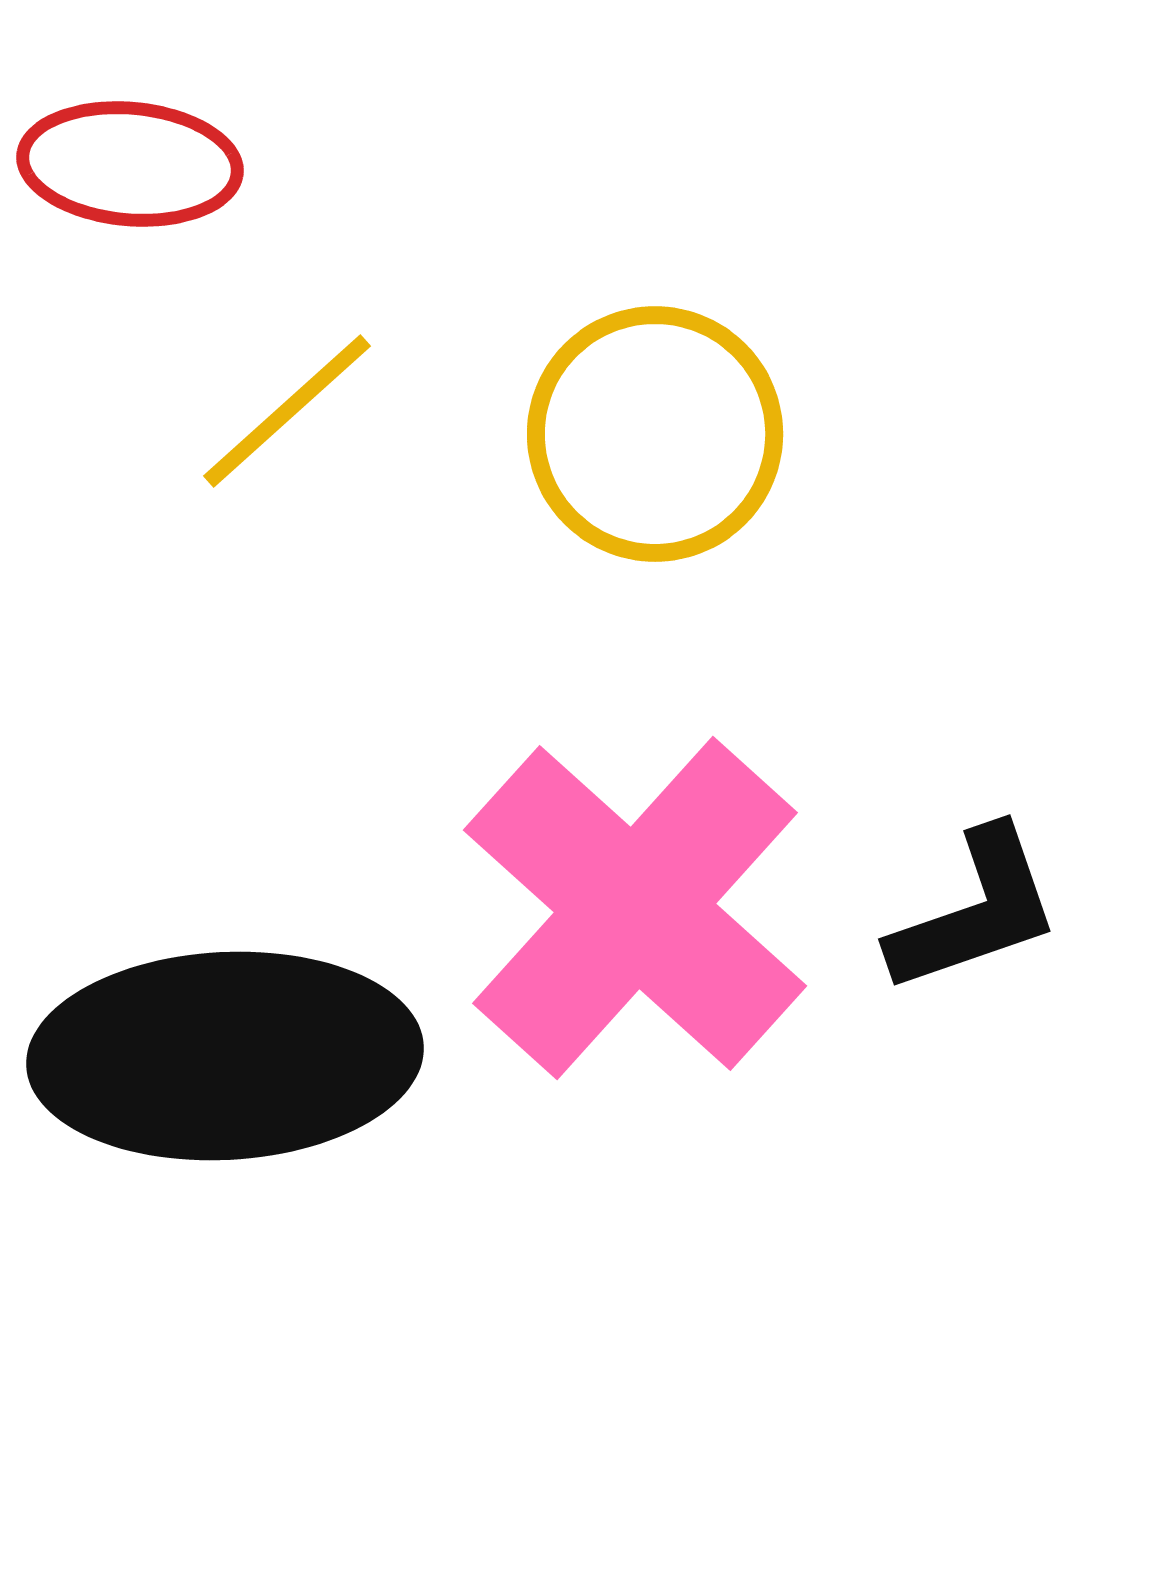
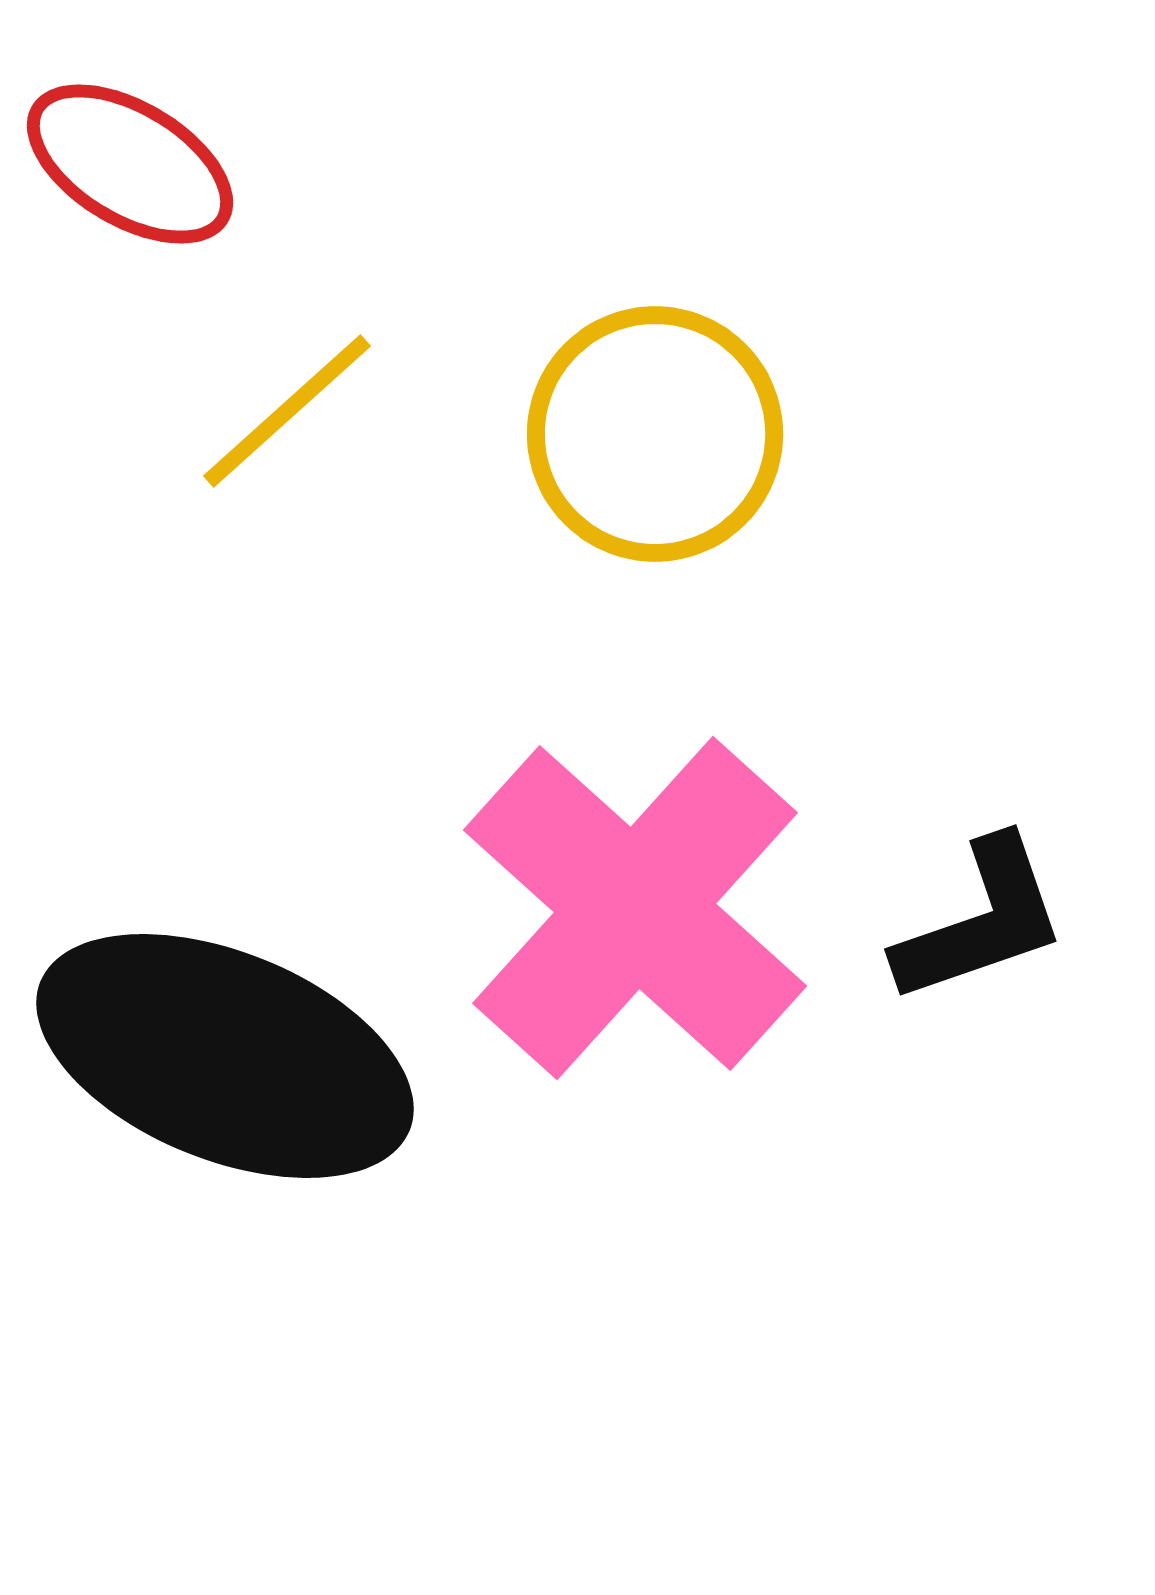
red ellipse: rotated 26 degrees clockwise
black L-shape: moved 6 px right, 10 px down
black ellipse: rotated 25 degrees clockwise
